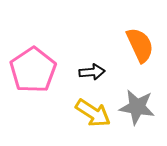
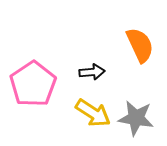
pink pentagon: moved 14 px down
gray star: moved 1 px left, 11 px down
